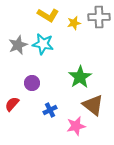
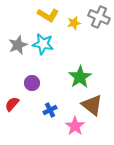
gray cross: rotated 25 degrees clockwise
brown triangle: moved 1 px left
pink star: moved 1 px left; rotated 24 degrees counterclockwise
